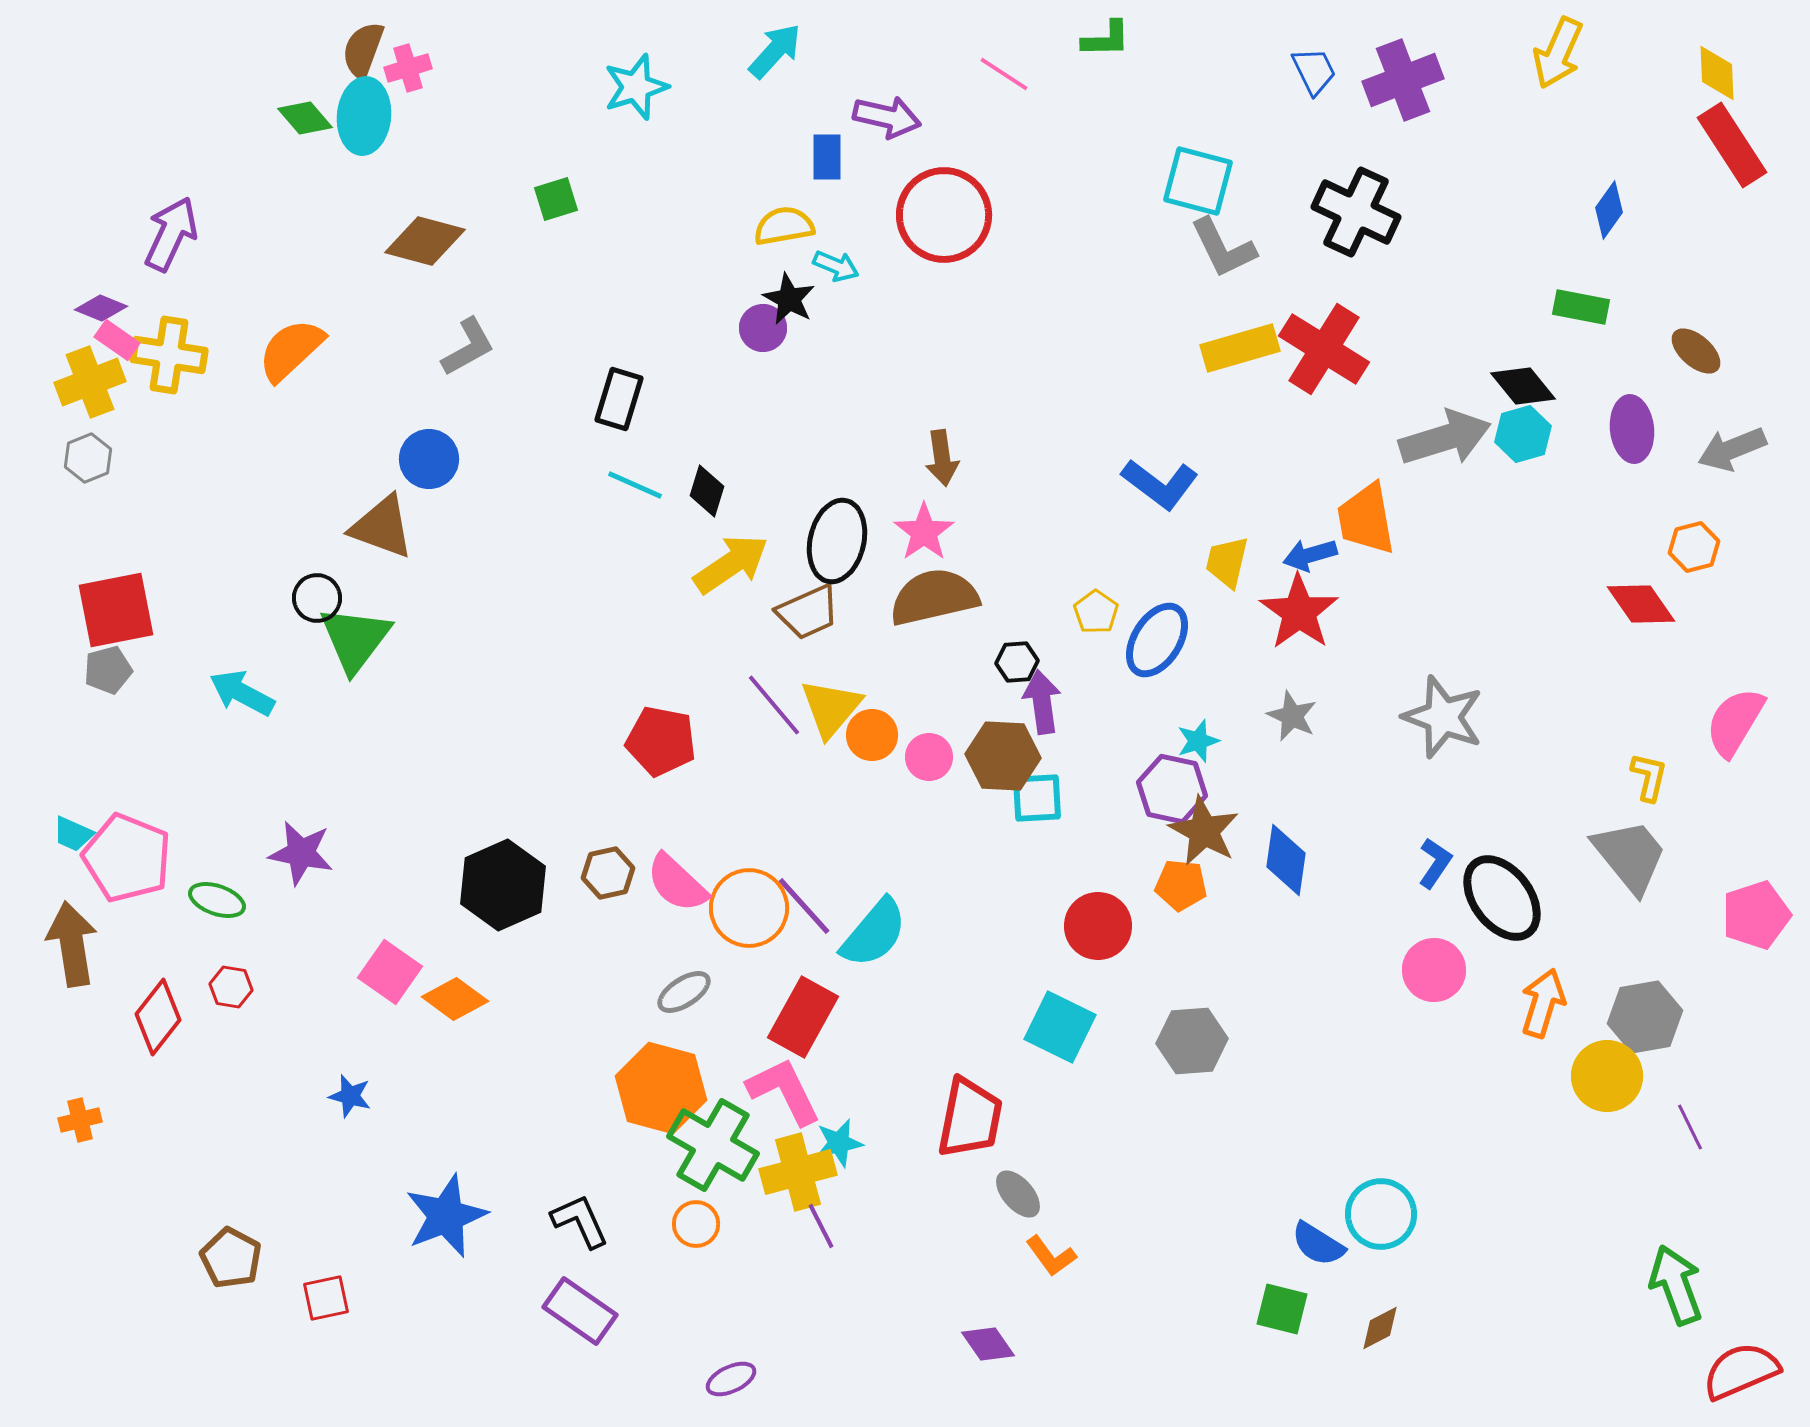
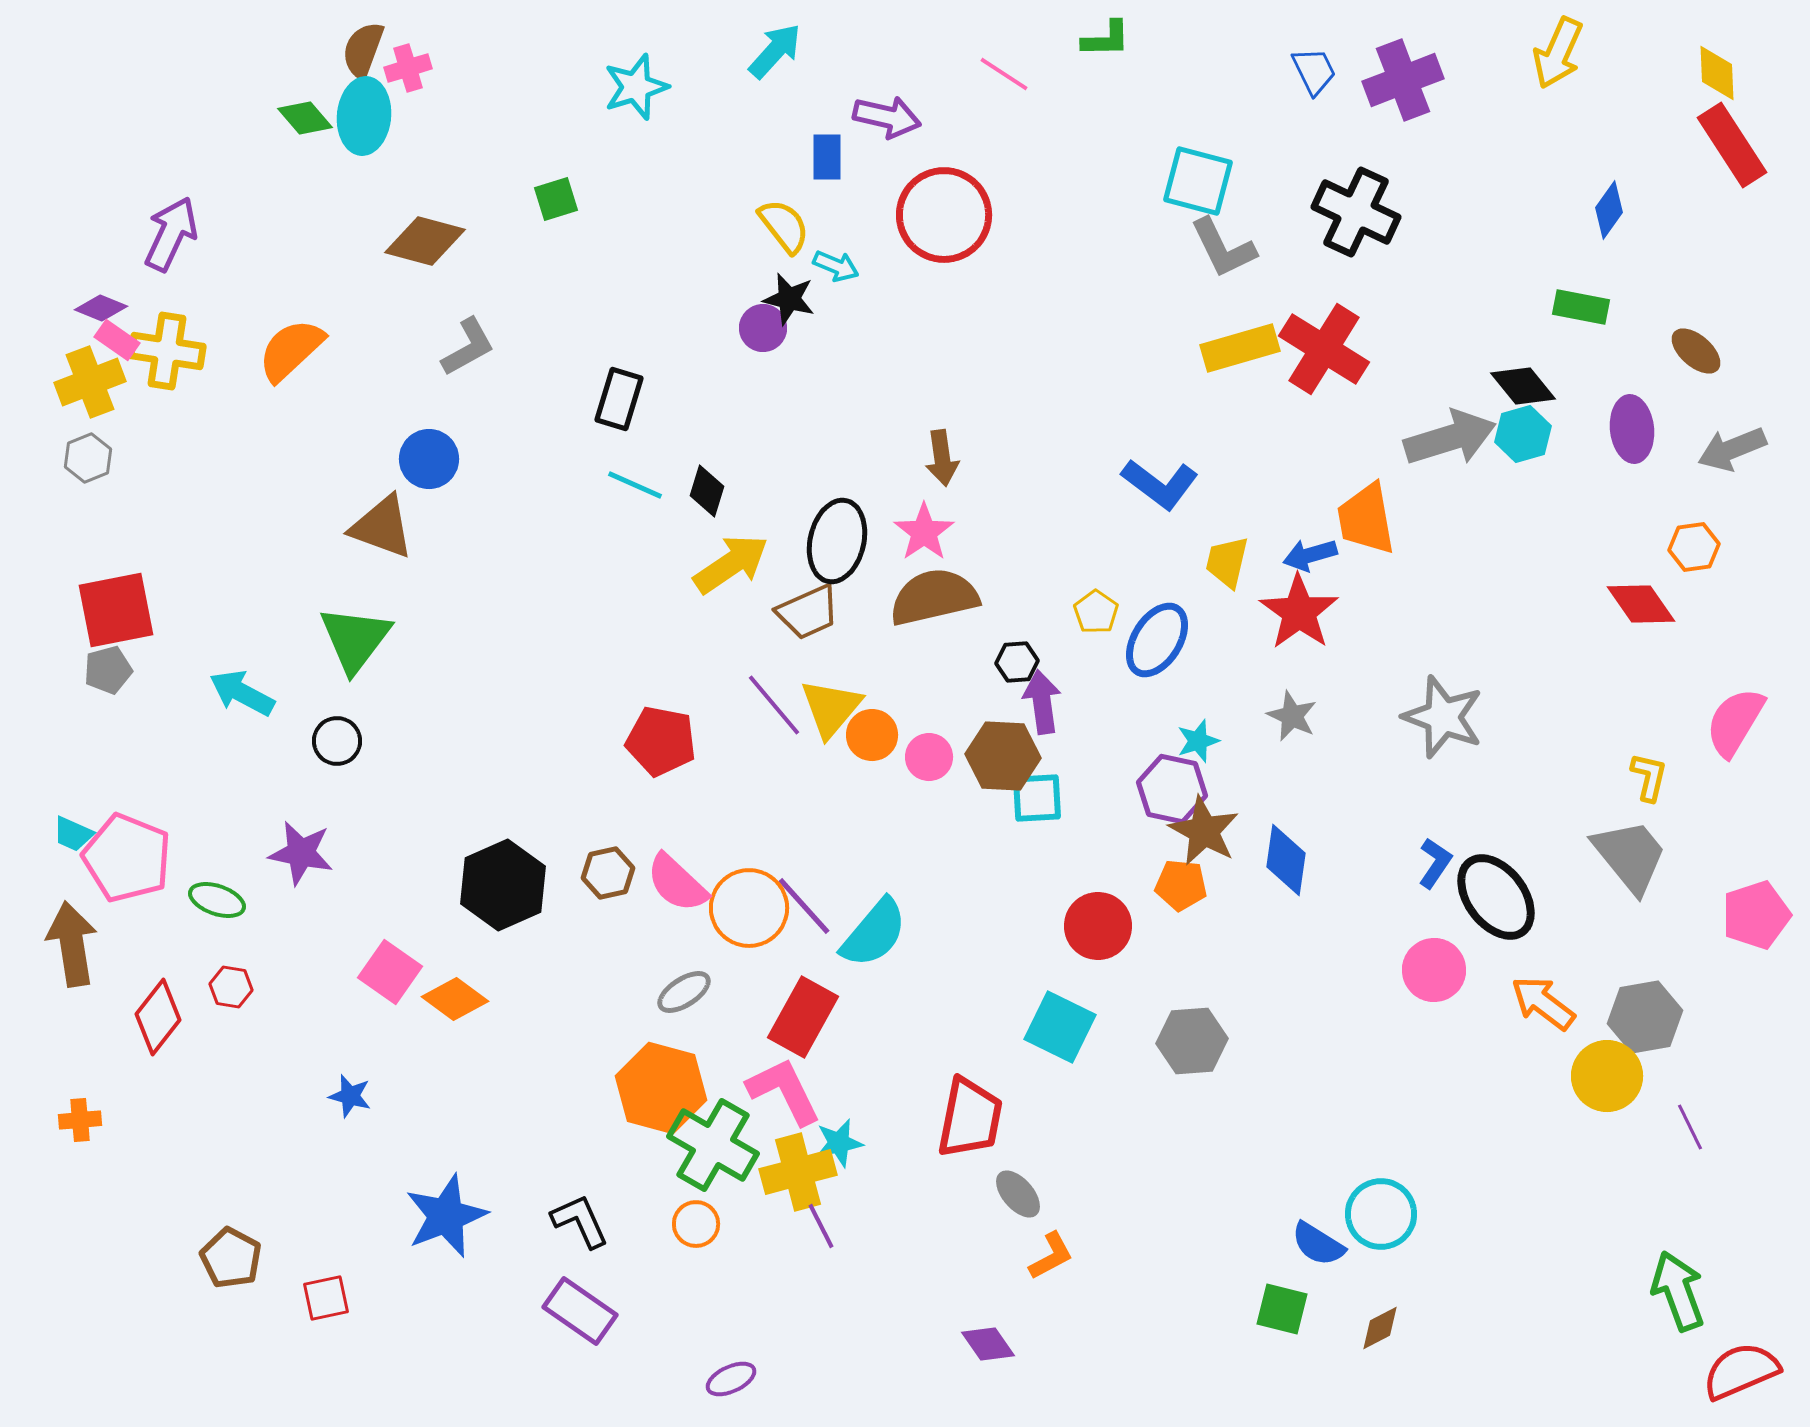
yellow semicircle at (784, 226): rotated 62 degrees clockwise
black star at (789, 299): rotated 14 degrees counterclockwise
yellow cross at (169, 355): moved 2 px left, 4 px up
gray arrow at (1445, 438): moved 5 px right
orange hexagon at (1694, 547): rotated 6 degrees clockwise
black circle at (317, 598): moved 20 px right, 143 px down
black ellipse at (1502, 898): moved 6 px left, 1 px up
orange arrow at (1543, 1003): rotated 70 degrees counterclockwise
orange cross at (80, 1120): rotated 9 degrees clockwise
orange L-shape at (1051, 1256): rotated 82 degrees counterclockwise
green arrow at (1676, 1285): moved 2 px right, 6 px down
